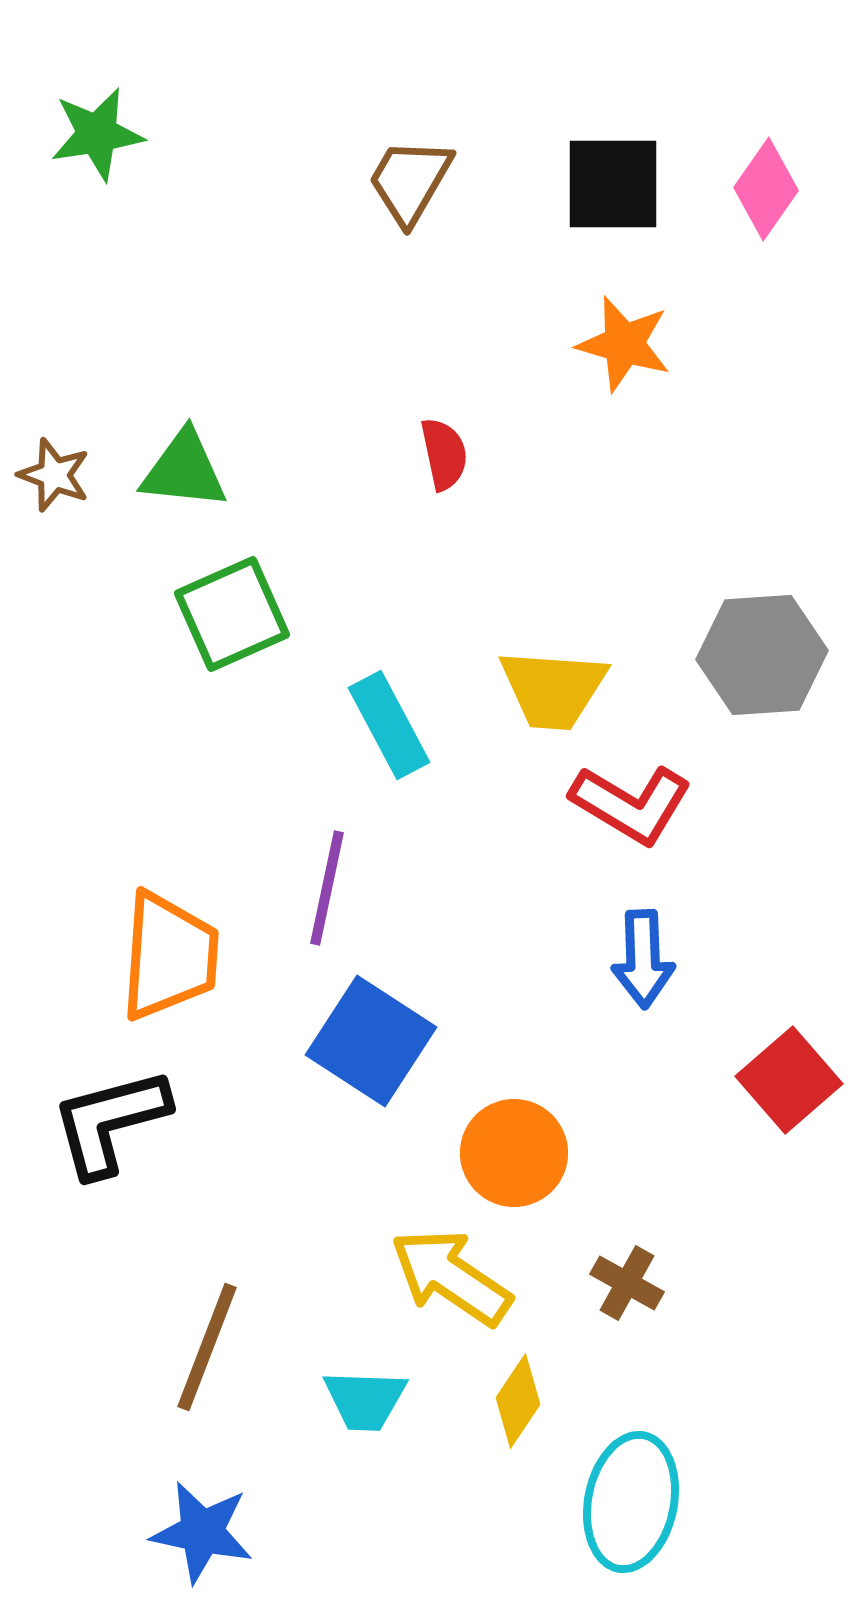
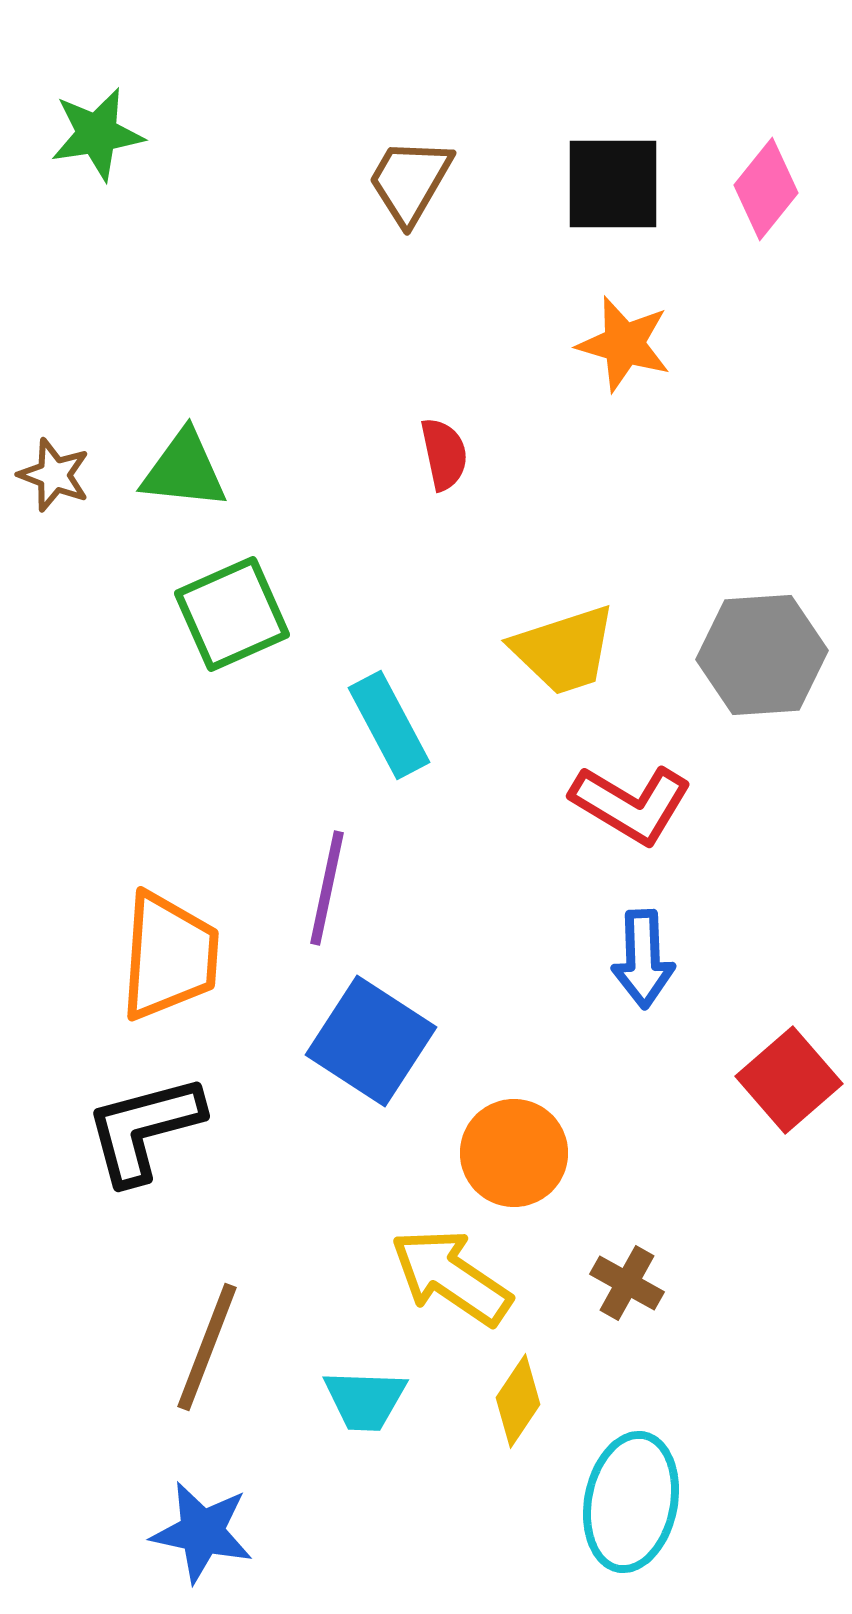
pink diamond: rotated 4 degrees clockwise
yellow trapezoid: moved 11 px right, 39 px up; rotated 22 degrees counterclockwise
black L-shape: moved 34 px right, 7 px down
